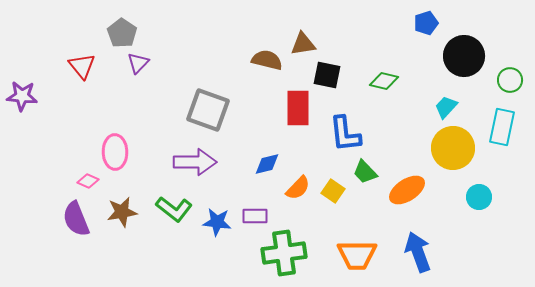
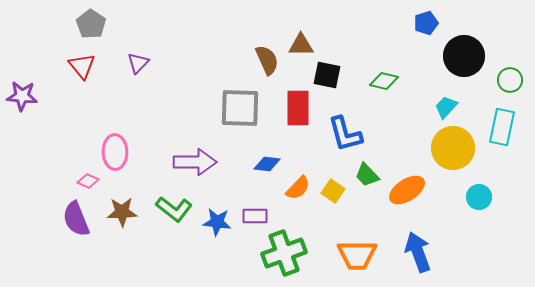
gray pentagon: moved 31 px left, 9 px up
brown triangle: moved 2 px left, 1 px down; rotated 8 degrees clockwise
brown semicircle: rotated 52 degrees clockwise
gray square: moved 32 px right, 2 px up; rotated 18 degrees counterclockwise
blue L-shape: rotated 9 degrees counterclockwise
blue diamond: rotated 20 degrees clockwise
green trapezoid: moved 2 px right, 3 px down
brown star: rotated 8 degrees clockwise
green cross: rotated 12 degrees counterclockwise
